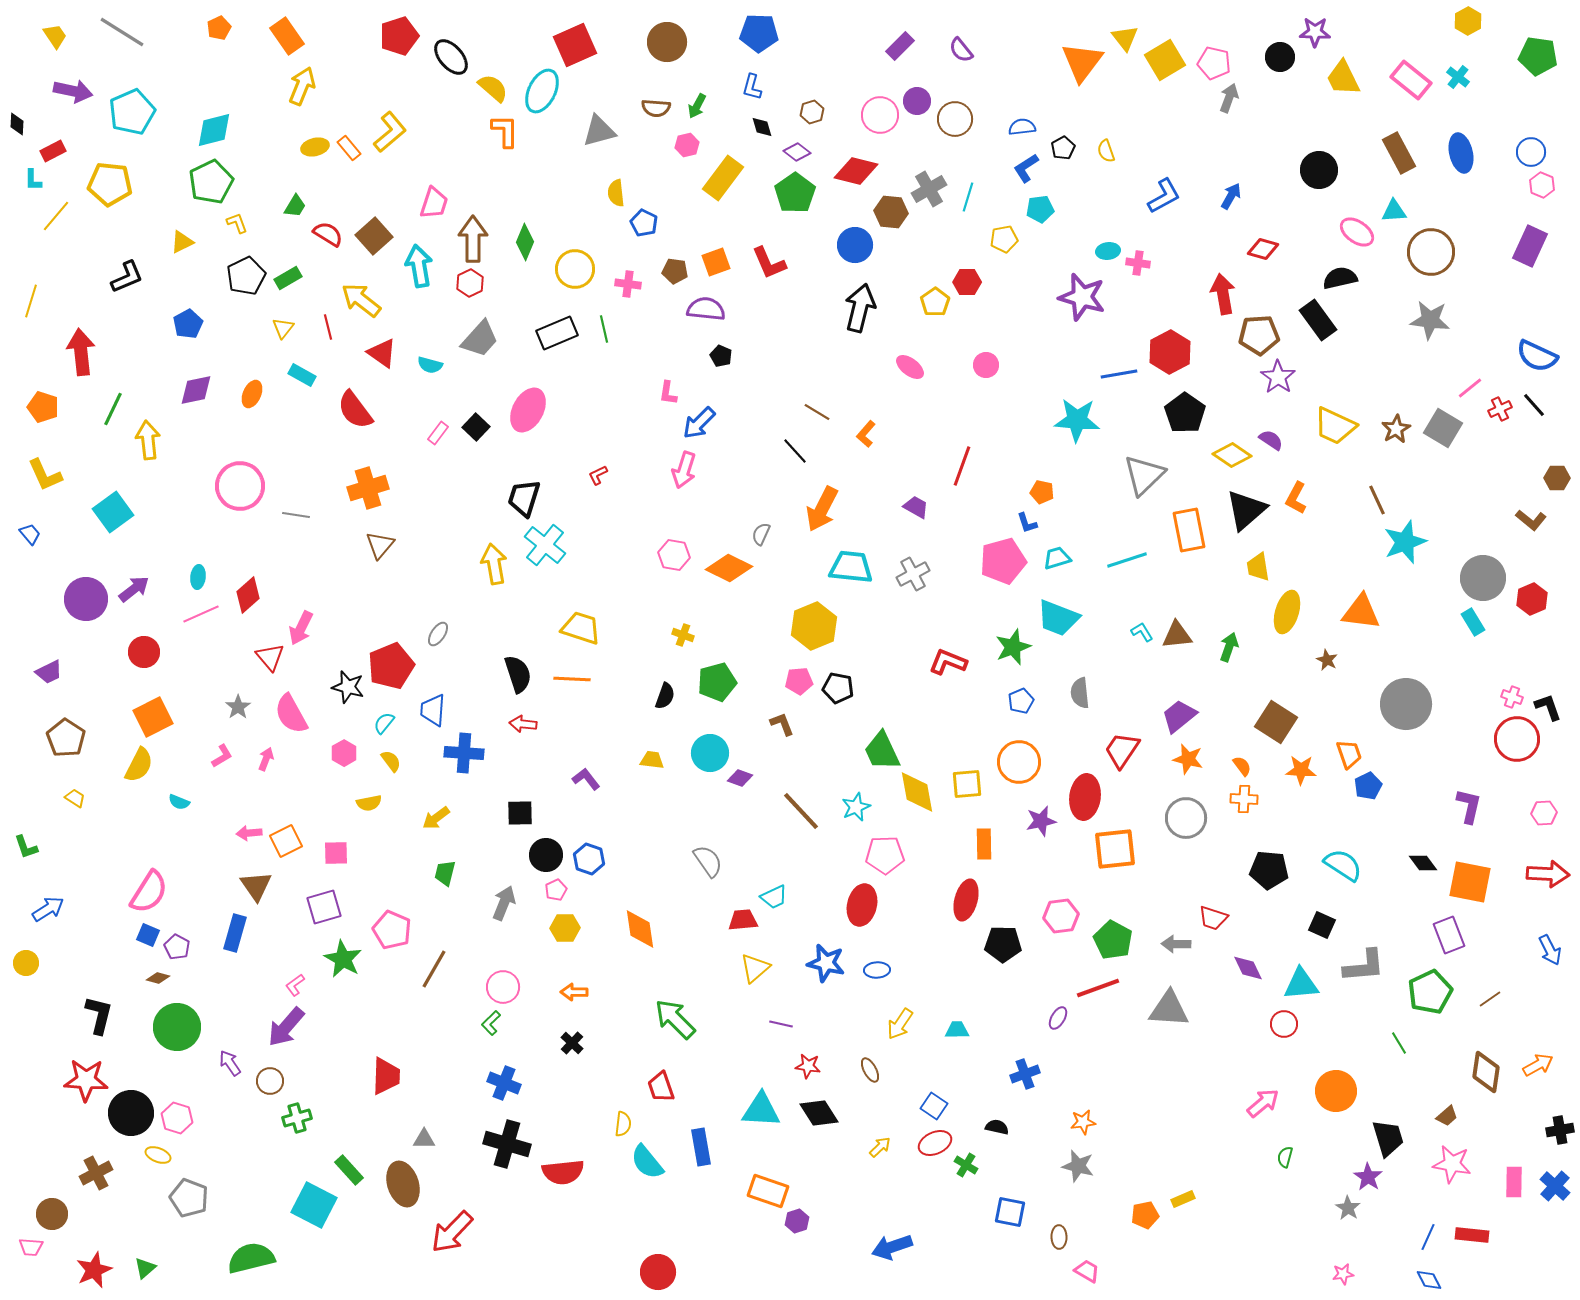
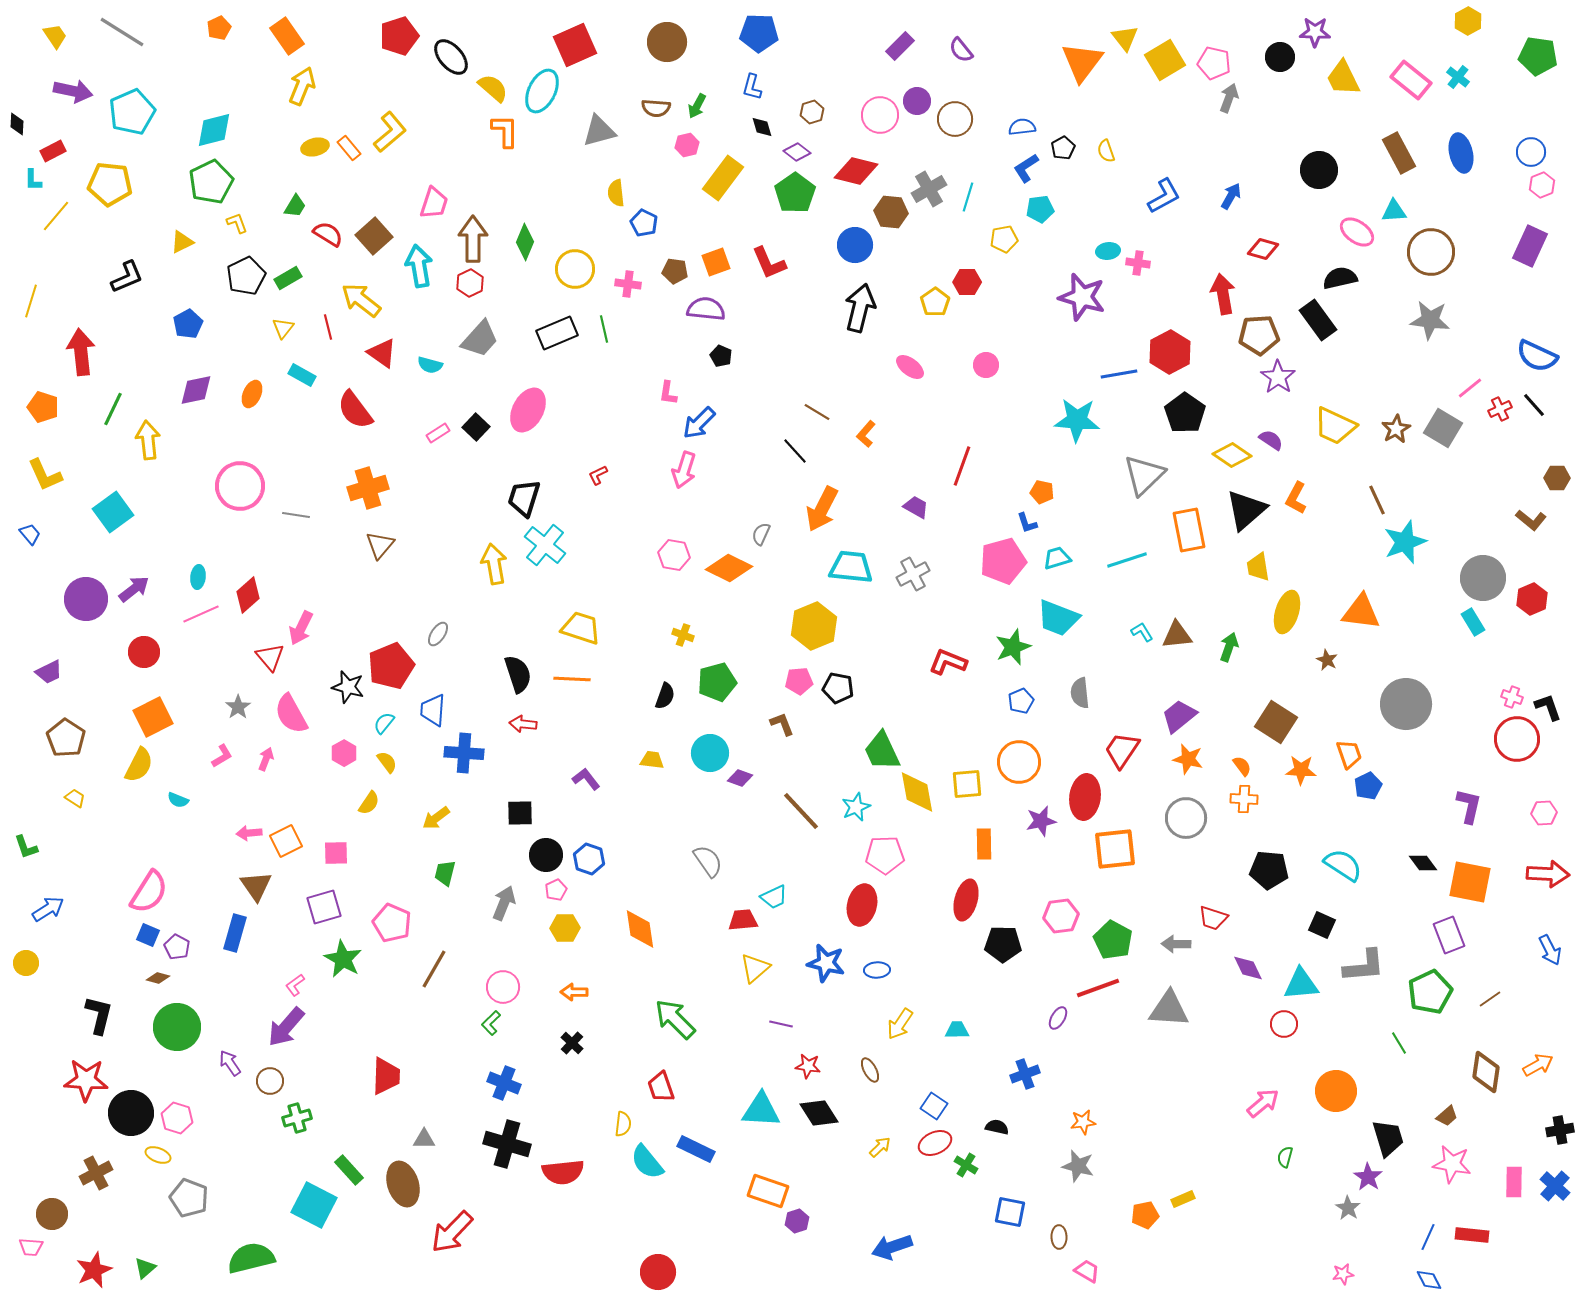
pink hexagon at (1542, 185): rotated 15 degrees clockwise
pink rectangle at (438, 433): rotated 20 degrees clockwise
yellow semicircle at (391, 761): moved 4 px left, 1 px down
cyan semicircle at (179, 802): moved 1 px left, 2 px up
yellow semicircle at (369, 803): rotated 45 degrees counterclockwise
pink pentagon at (392, 930): moved 7 px up
blue rectangle at (701, 1147): moved 5 px left, 2 px down; rotated 54 degrees counterclockwise
